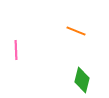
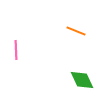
green diamond: rotated 40 degrees counterclockwise
